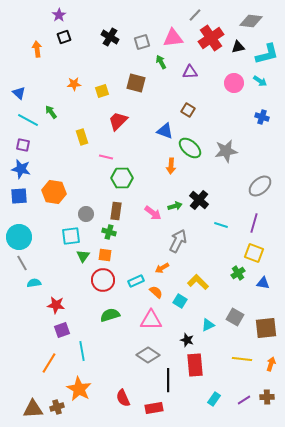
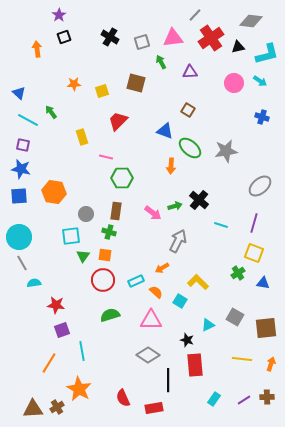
brown cross at (57, 407): rotated 16 degrees counterclockwise
